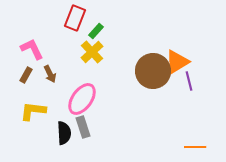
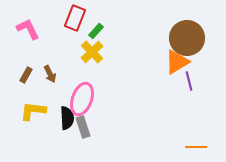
pink L-shape: moved 4 px left, 20 px up
brown circle: moved 34 px right, 33 px up
pink ellipse: rotated 16 degrees counterclockwise
black semicircle: moved 3 px right, 15 px up
orange line: moved 1 px right
